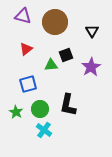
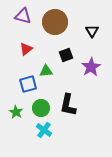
green triangle: moved 5 px left, 6 px down
green circle: moved 1 px right, 1 px up
